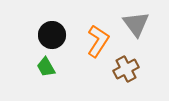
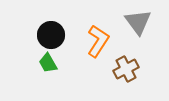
gray triangle: moved 2 px right, 2 px up
black circle: moved 1 px left
green trapezoid: moved 2 px right, 4 px up
